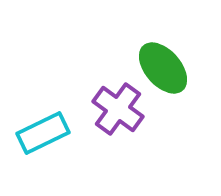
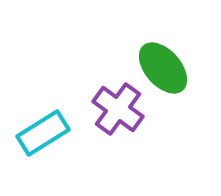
cyan rectangle: rotated 6 degrees counterclockwise
